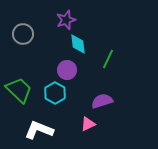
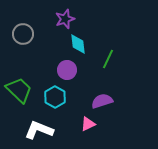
purple star: moved 1 px left, 1 px up
cyan hexagon: moved 4 px down
